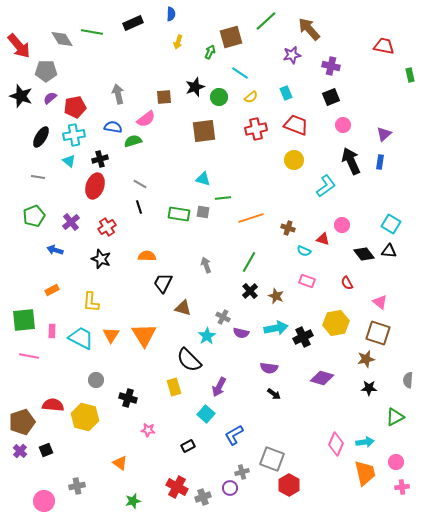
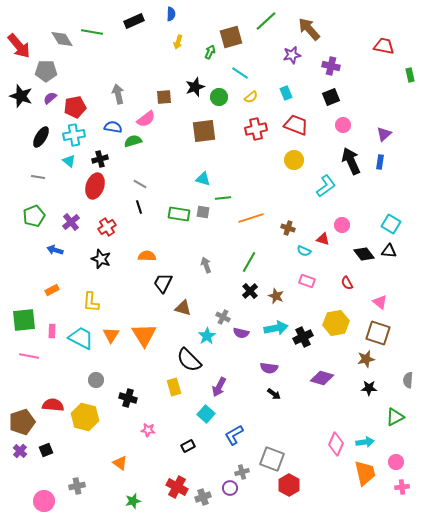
black rectangle at (133, 23): moved 1 px right, 2 px up
